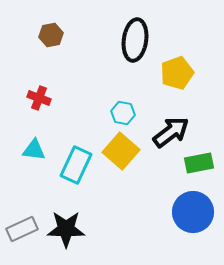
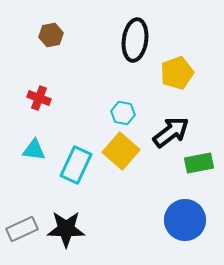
blue circle: moved 8 px left, 8 px down
